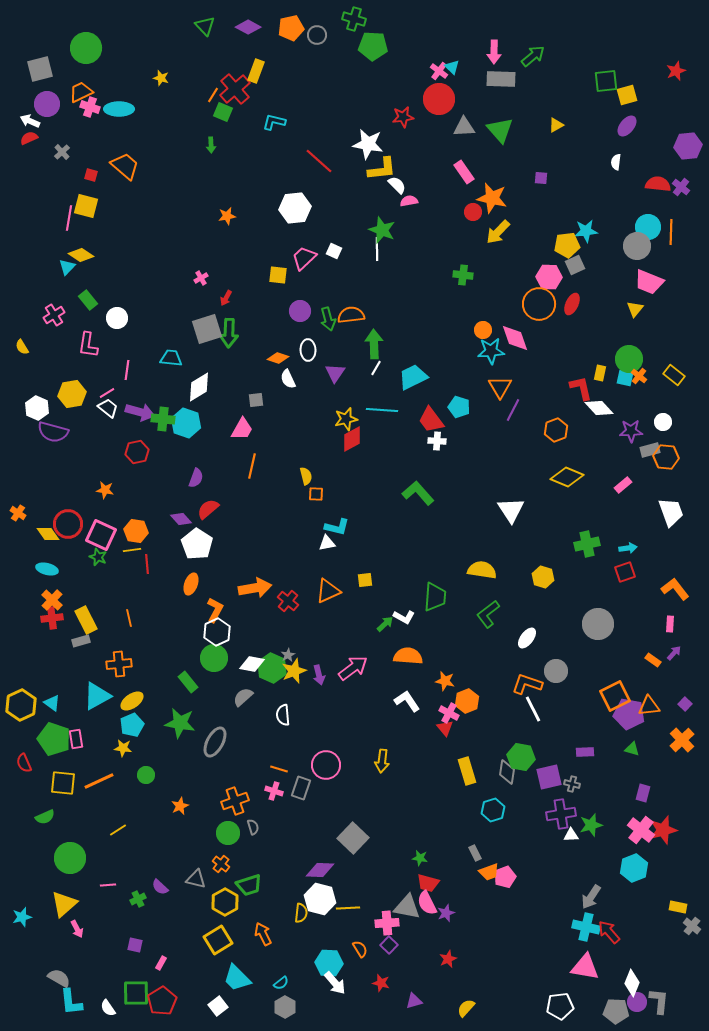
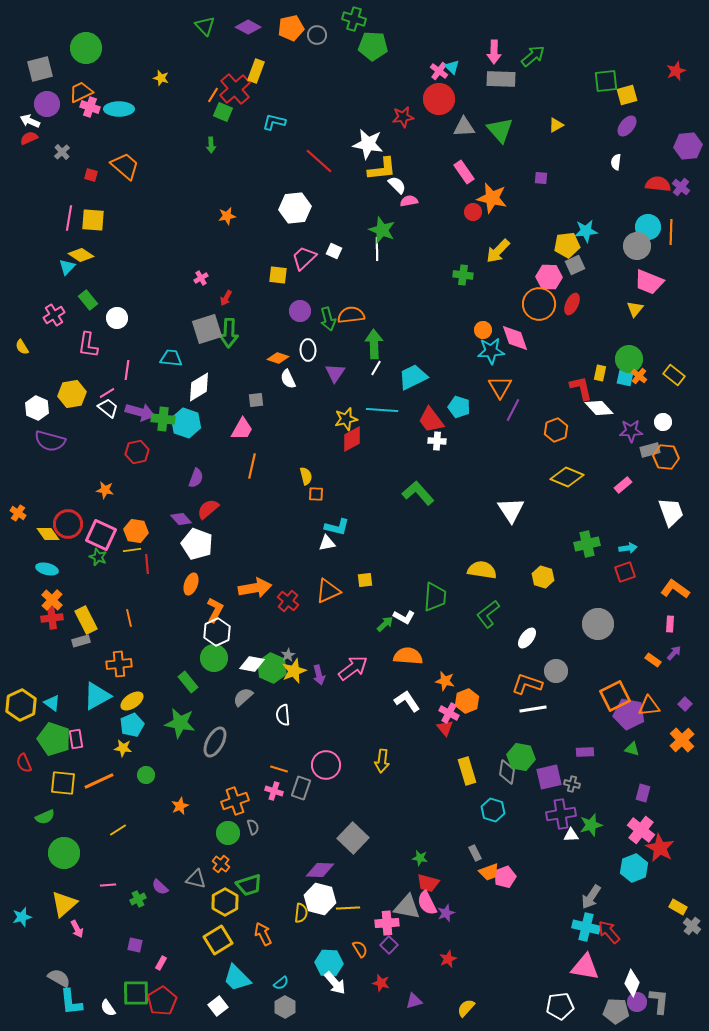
yellow square at (86, 206): moved 7 px right, 14 px down; rotated 10 degrees counterclockwise
yellow arrow at (498, 232): moved 19 px down
purple semicircle at (53, 432): moved 3 px left, 9 px down
white pentagon at (197, 544): rotated 12 degrees counterclockwise
orange L-shape at (675, 589): rotated 16 degrees counterclockwise
white line at (533, 709): rotated 72 degrees counterclockwise
cyan hexagon at (493, 810): rotated 25 degrees counterclockwise
red star at (663, 830): moved 3 px left, 18 px down; rotated 28 degrees counterclockwise
green circle at (70, 858): moved 6 px left, 5 px up
yellow rectangle at (678, 907): rotated 18 degrees clockwise
